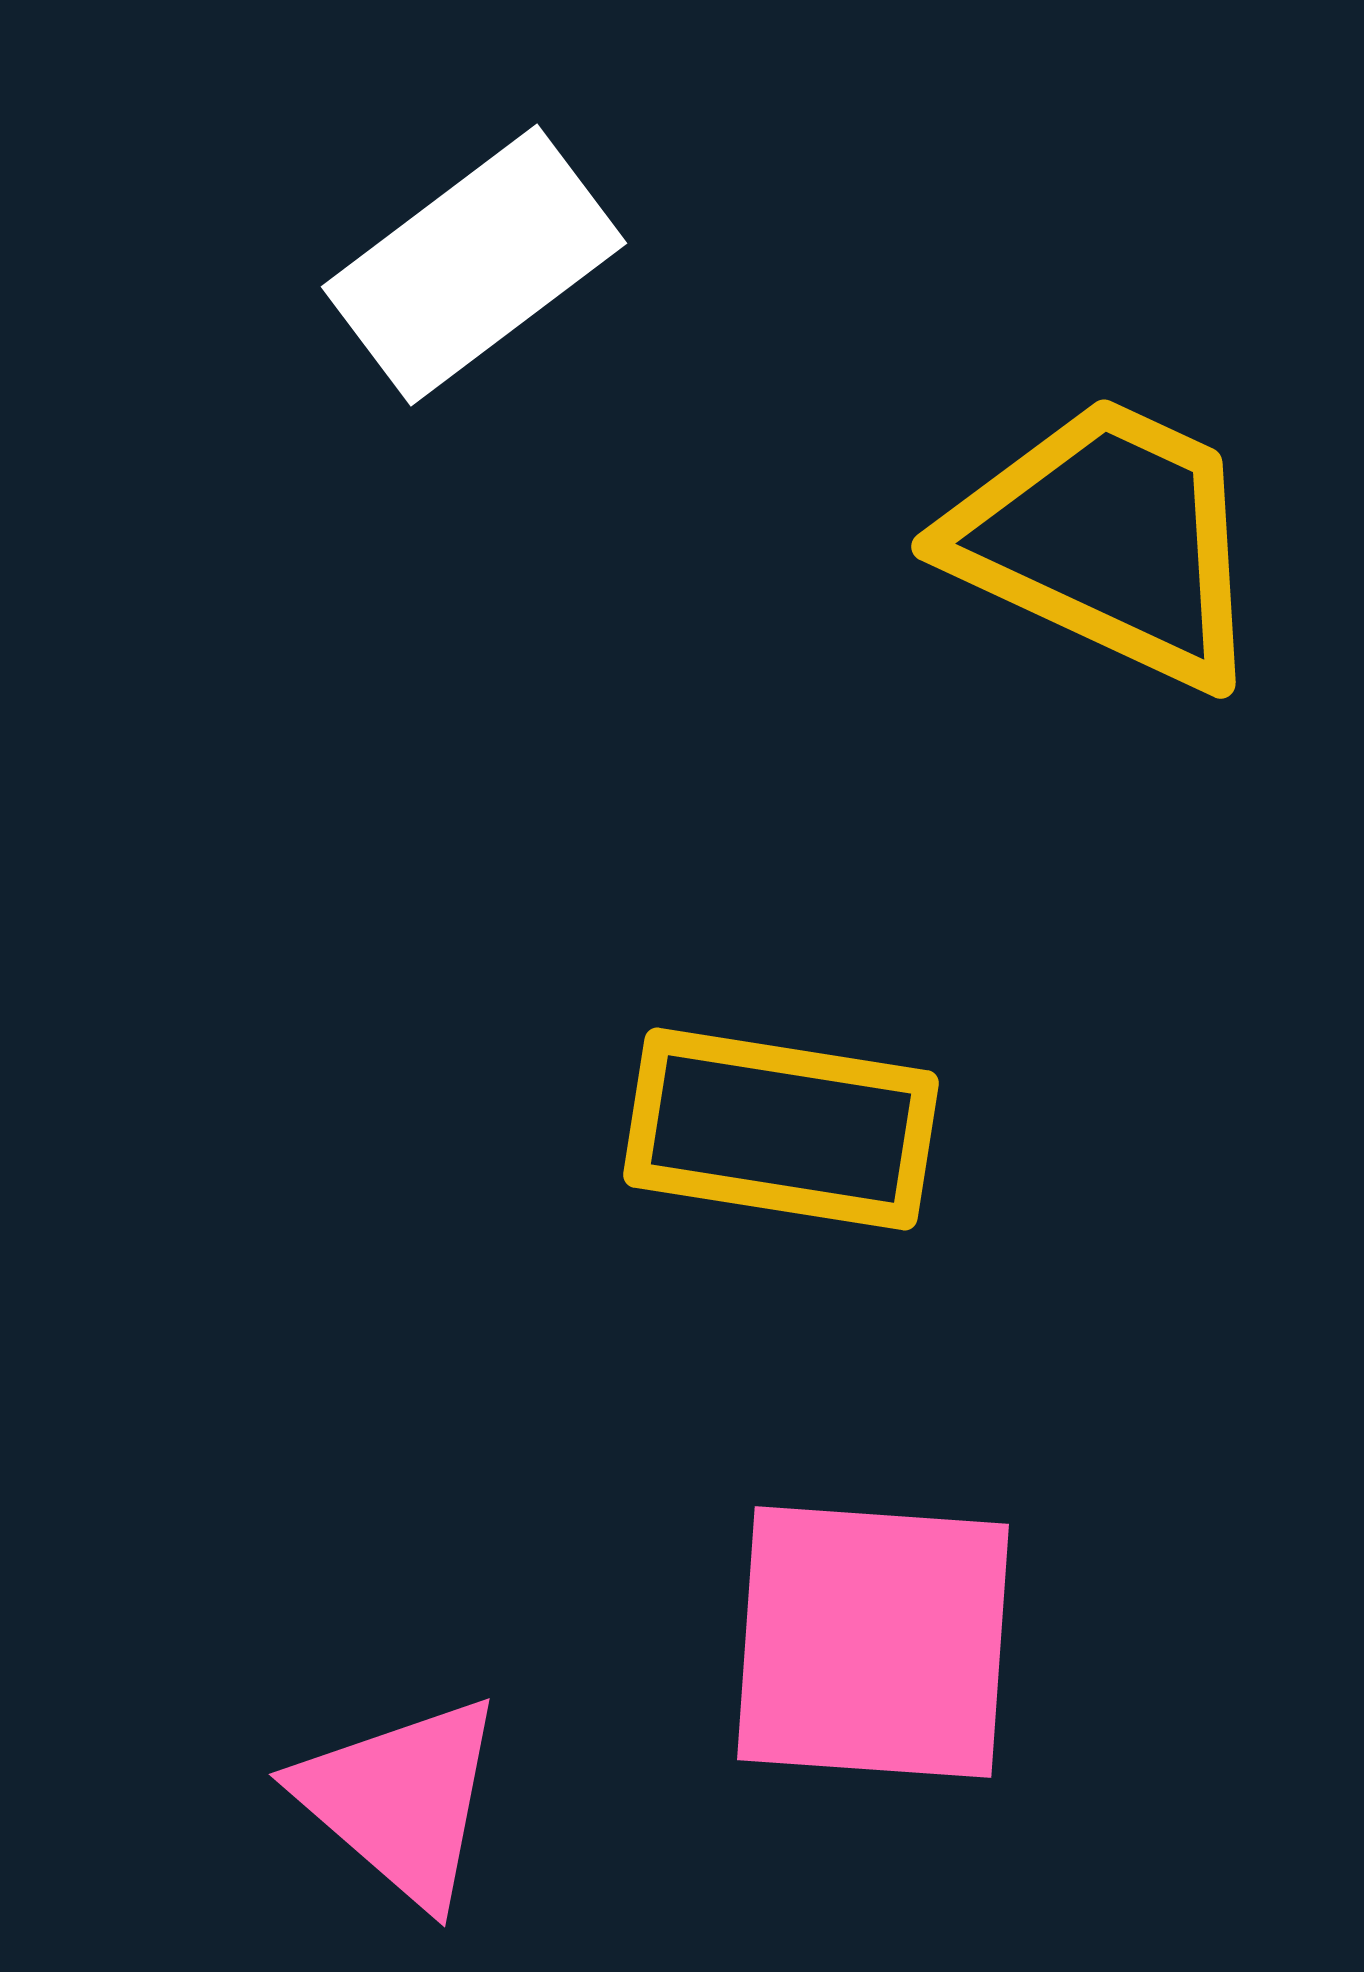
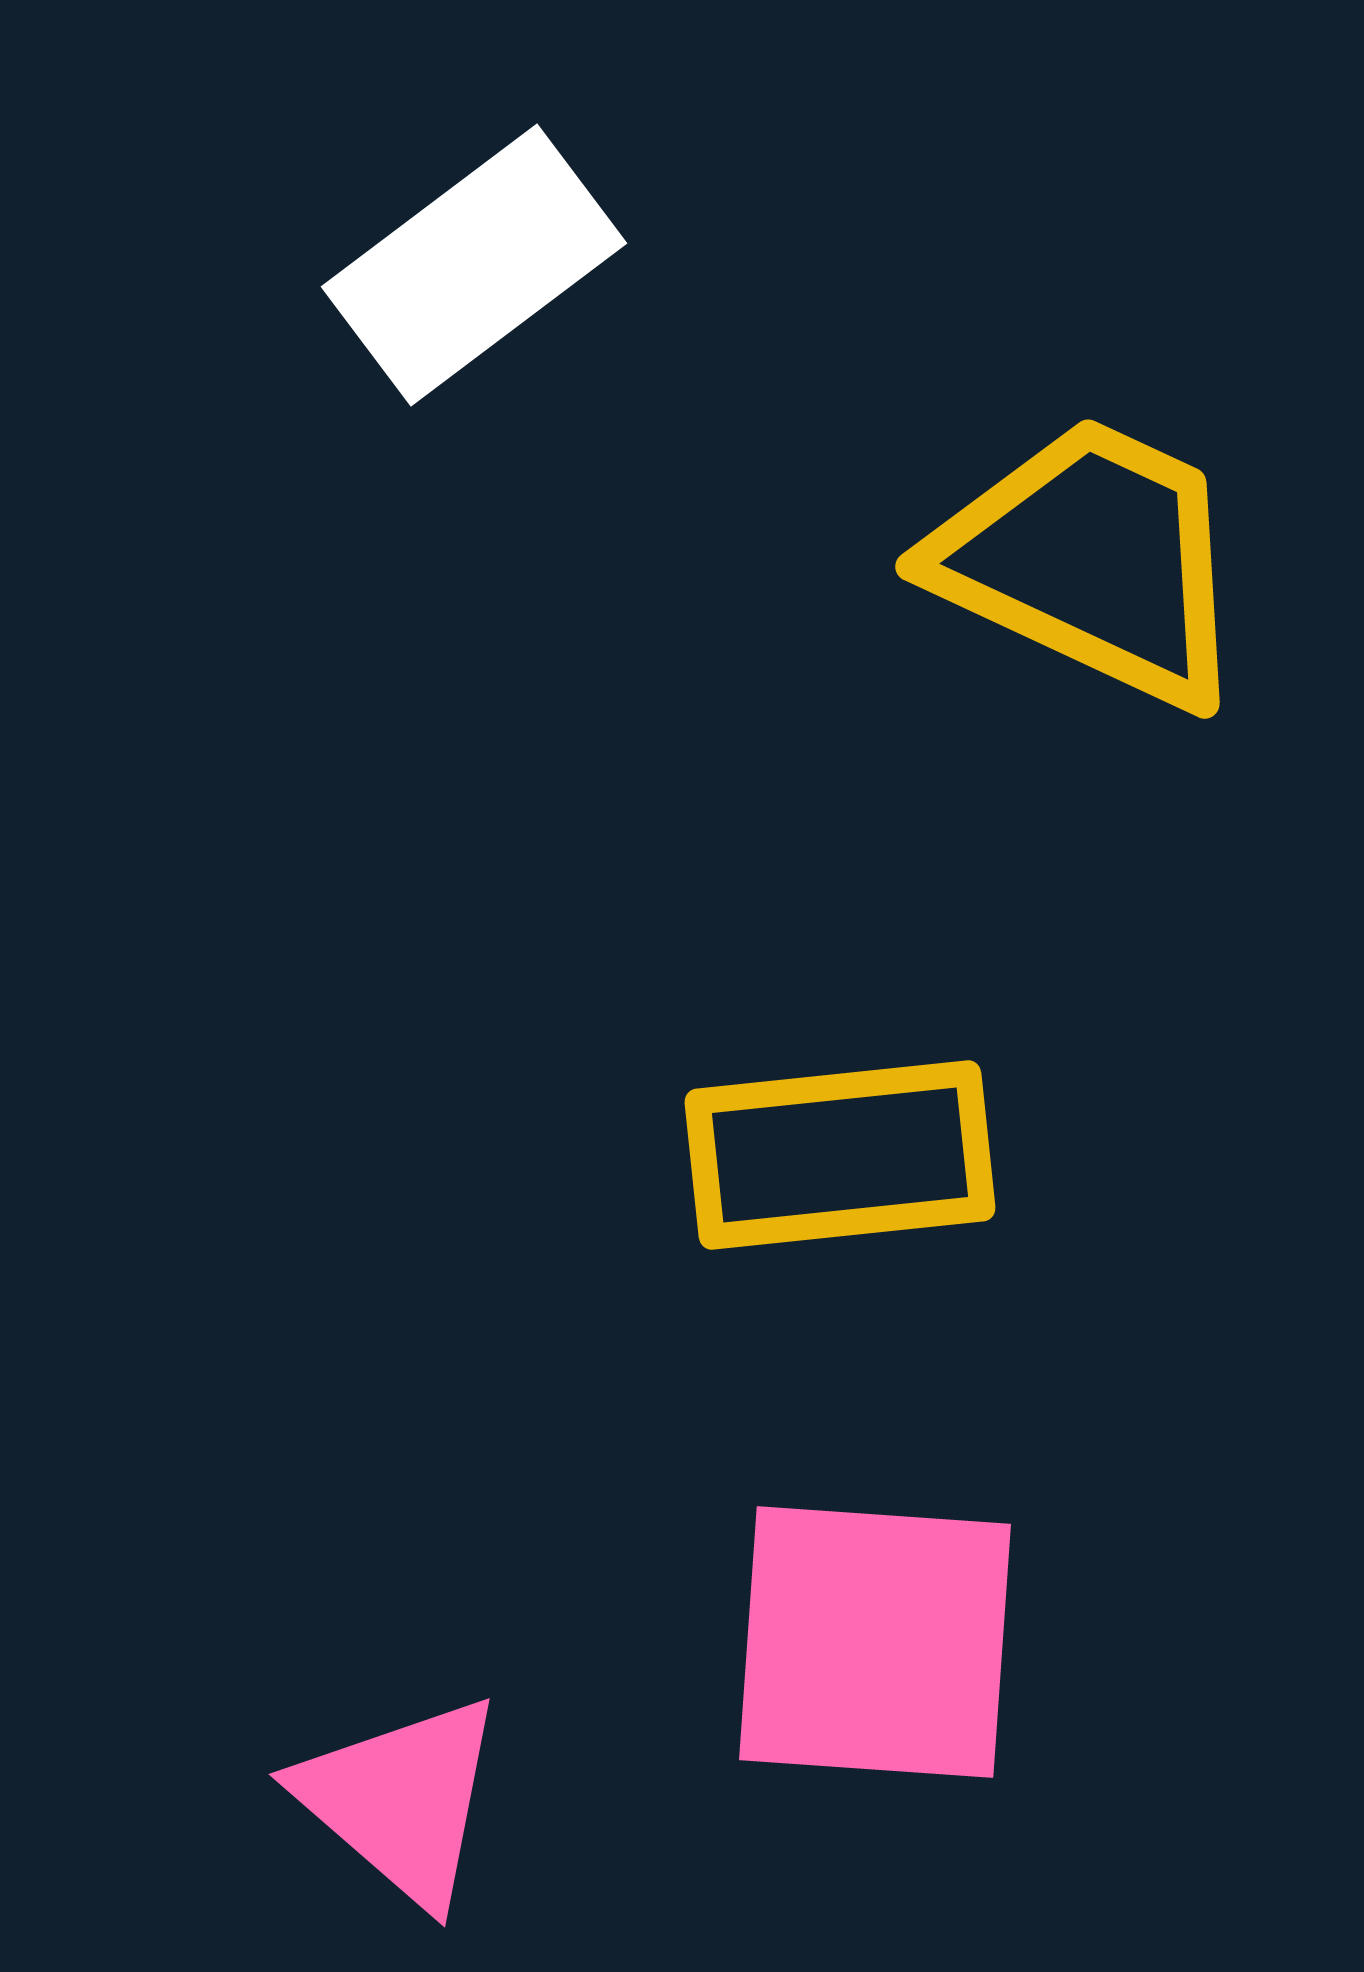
yellow trapezoid: moved 16 px left, 20 px down
yellow rectangle: moved 59 px right, 26 px down; rotated 15 degrees counterclockwise
pink square: moved 2 px right
